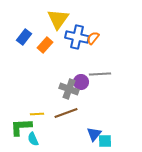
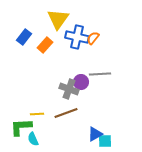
blue triangle: moved 1 px right; rotated 21 degrees clockwise
